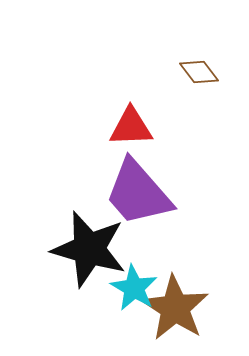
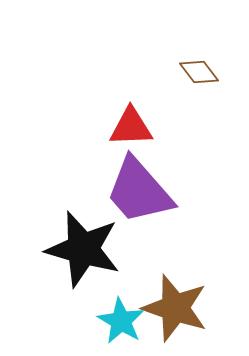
purple trapezoid: moved 1 px right, 2 px up
black star: moved 6 px left
cyan star: moved 13 px left, 33 px down
brown star: rotated 14 degrees counterclockwise
